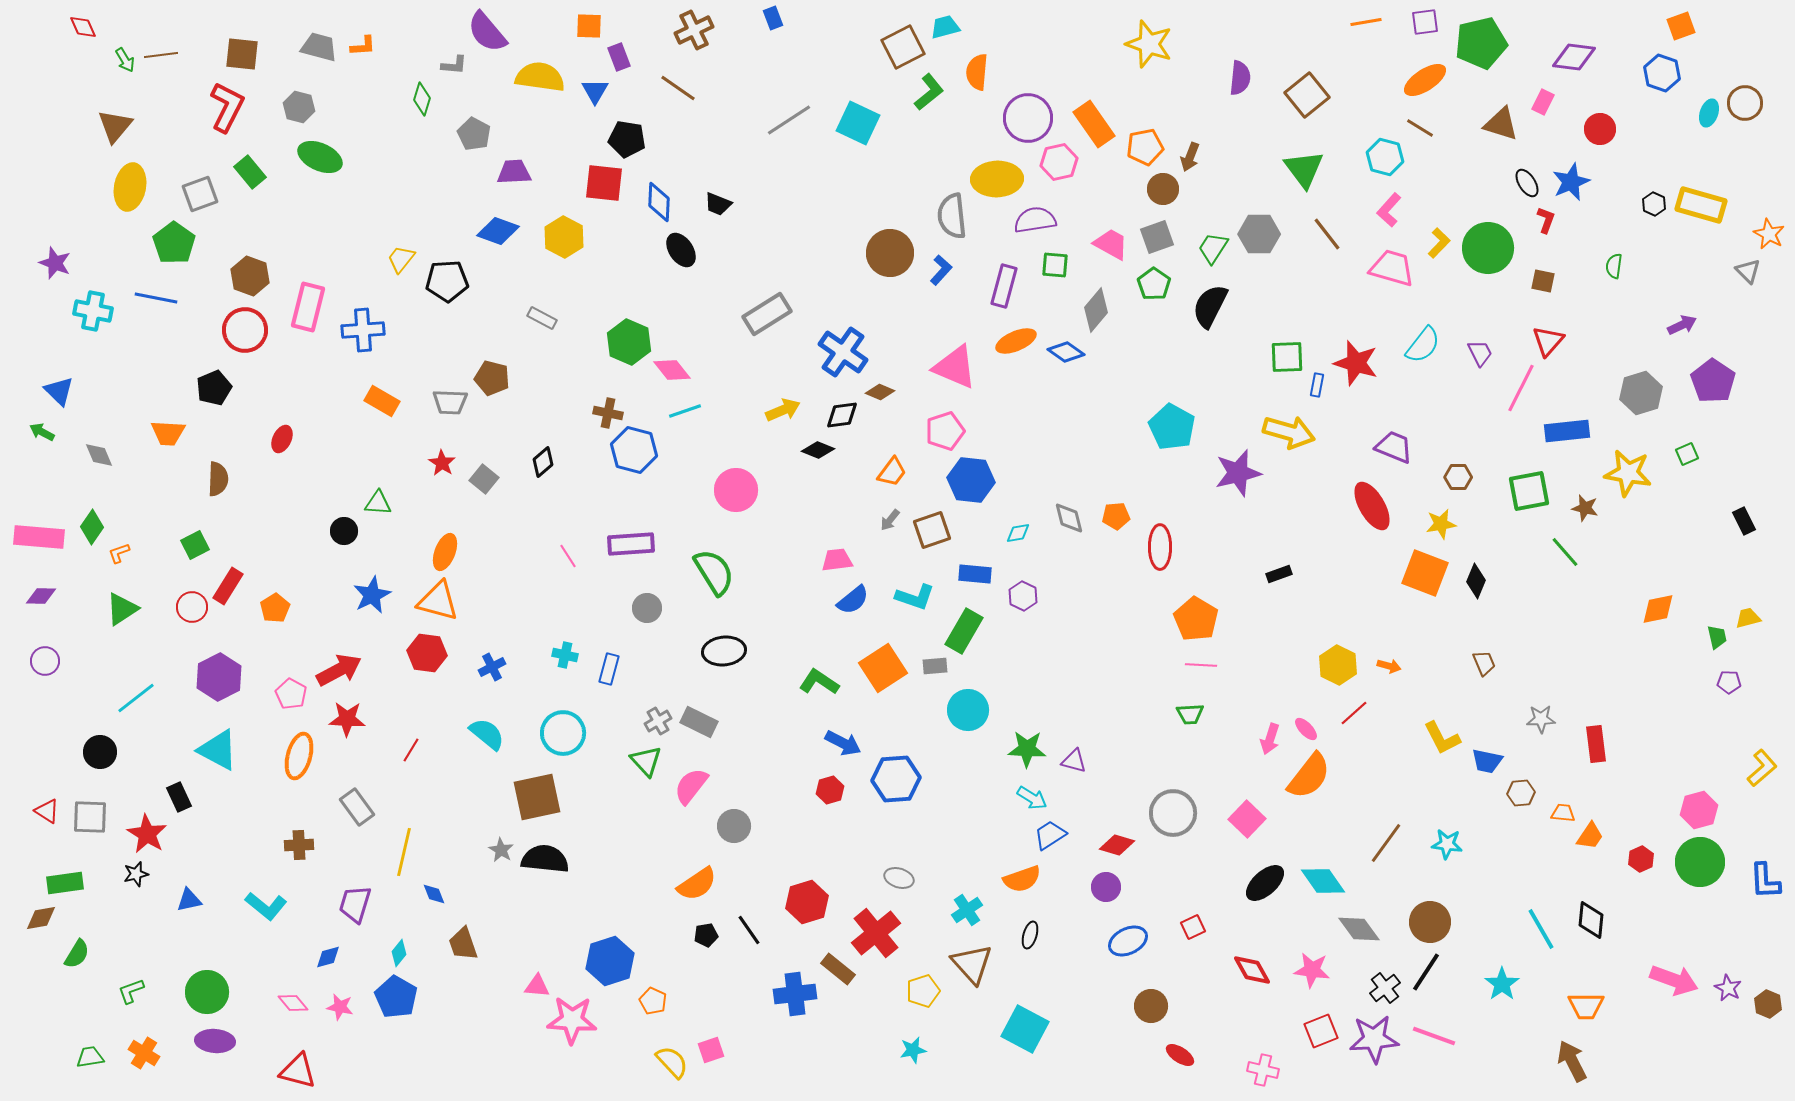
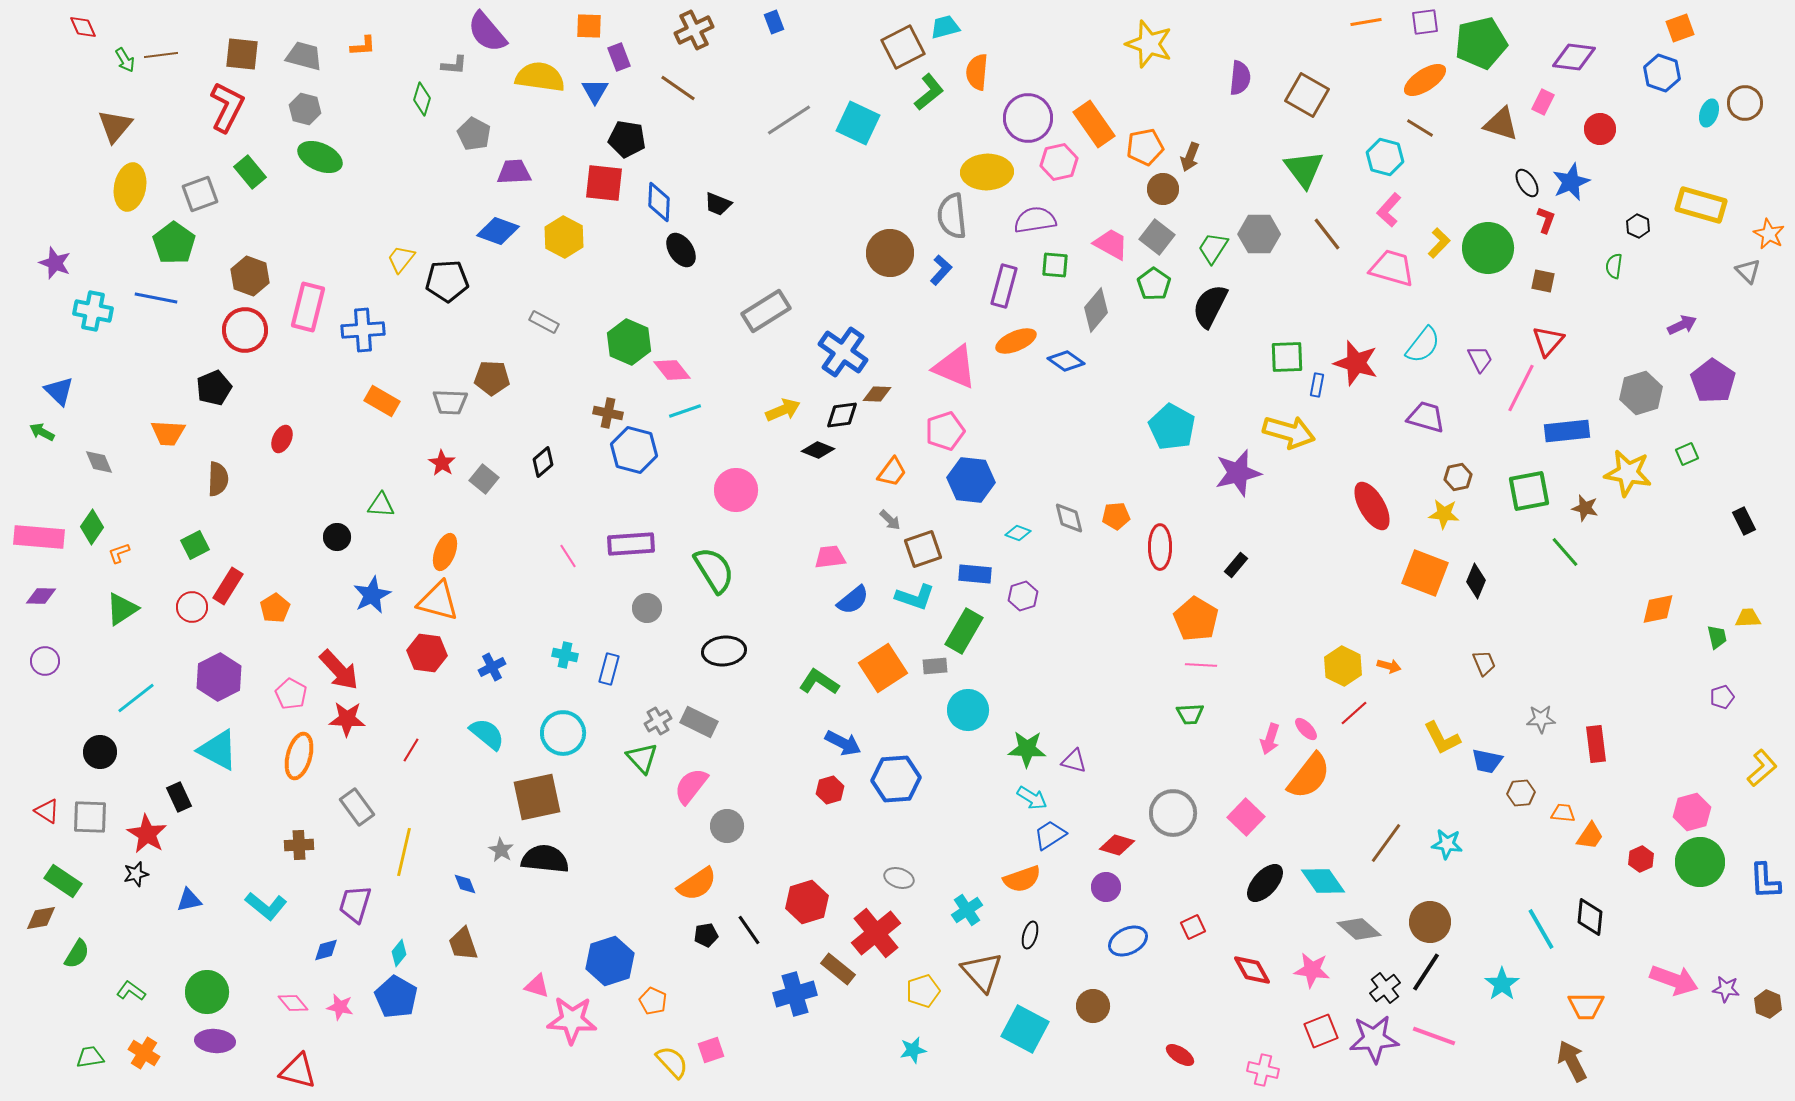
blue rectangle at (773, 18): moved 1 px right, 4 px down
orange square at (1681, 26): moved 1 px left, 2 px down
gray trapezoid at (319, 47): moved 15 px left, 9 px down
brown square at (1307, 95): rotated 21 degrees counterclockwise
gray hexagon at (299, 107): moved 6 px right, 2 px down
yellow ellipse at (997, 179): moved 10 px left, 7 px up
black hexagon at (1654, 204): moved 16 px left, 22 px down
gray square at (1157, 237): rotated 32 degrees counterclockwise
gray rectangle at (767, 314): moved 1 px left, 3 px up
gray rectangle at (542, 318): moved 2 px right, 4 px down
blue diamond at (1066, 352): moved 9 px down
purple trapezoid at (1480, 353): moved 6 px down
brown pentagon at (492, 378): rotated 12 degrees counterclockwise
brown diamond at (880, 392): moved 3 px left, 2 px down; rotated 20 degrees counterclockwise
purple trapezoid at (1394, 447): moved 32 px right, 30 px up; rotated 6 degrees counterclockwise
gray diamond at (99, 455): moved 7 px down
brown hexagon at (1458, 477): rotated 12 degrees counterclockwise
green triangle at (378, 503): moved 3 px right, 2 px down
gray arrow at (890, 520): rotated 85 degrees counterclockwise
yellow star at (1441, 524): moved 3 px right, 10 px up; rotated 16 degrees clockwise
brown square at (932, 530): moved 9 px left, 19 px down
black circle at (344, 531): moved 7 px left, 6 px down
cyan diamond at (1018, 533): rotated 30 degrees clockwise
pink trapezoid at (837, 560): moved 7 px left, 3 px up
green semicircle at (714, 572): moved 2 px up
black rectangle at (1279, 574): moved 43 px left, 9 px up; rotated 30 degrees counterclockwise
purple hexagon at (1023, 596): rotated 16 degrees clockwise
yellow trapezoid at (1748, 618): rotated 12 degrees clockwise
yellow hexagon at (1338, 665): moved 5 px right, 1 px down
red arrow at (339, 670): rotated 75 degrees clockwise
purple pentagon at (1729, 682): moved 7 px left, 15 px down; rotated 20 degrees counterclockwise
green triangle at (646, 761): moved 4 px left, 3 px up
pink hexagon at (1699, 810): moved 7 px left, 2 px down
pink square at (1247, 819): moved 1 px left, 2 px up
gray circle at (734, 826): moved 7 px left
green rectangle at (65, 883): moved 2 px left, 2 px up; rotated 42 degrees clockwise
black ellipse at (1265, 883): rotated 6 degrees counterclockwise
blue diamond at (434, 894): moved 31 px right, 10 px up
black diamond at (1591, 920): moved 1 px left, 3 px up
gray diamond at (1359, 929): rotated 12 degrees counterclockwise
blue diamond at (328, 957): moved 2 px left, 7 px up
brown triangle at (972, 964): moved 10 px right, 8 px down
pink triangle at (537, 986): rotated 12 degrees clockwise
purple star at (1728, 988): moved 2 px left, 1 px down; rotated 20 degrees counterclockwise
green L-shape at (131, 991): rotated 56 degrees clockwise
blue cross at (795, 994): rotated 9 degrees counterclockwise
brown circle at (1151, 1006): moved 58 px left
